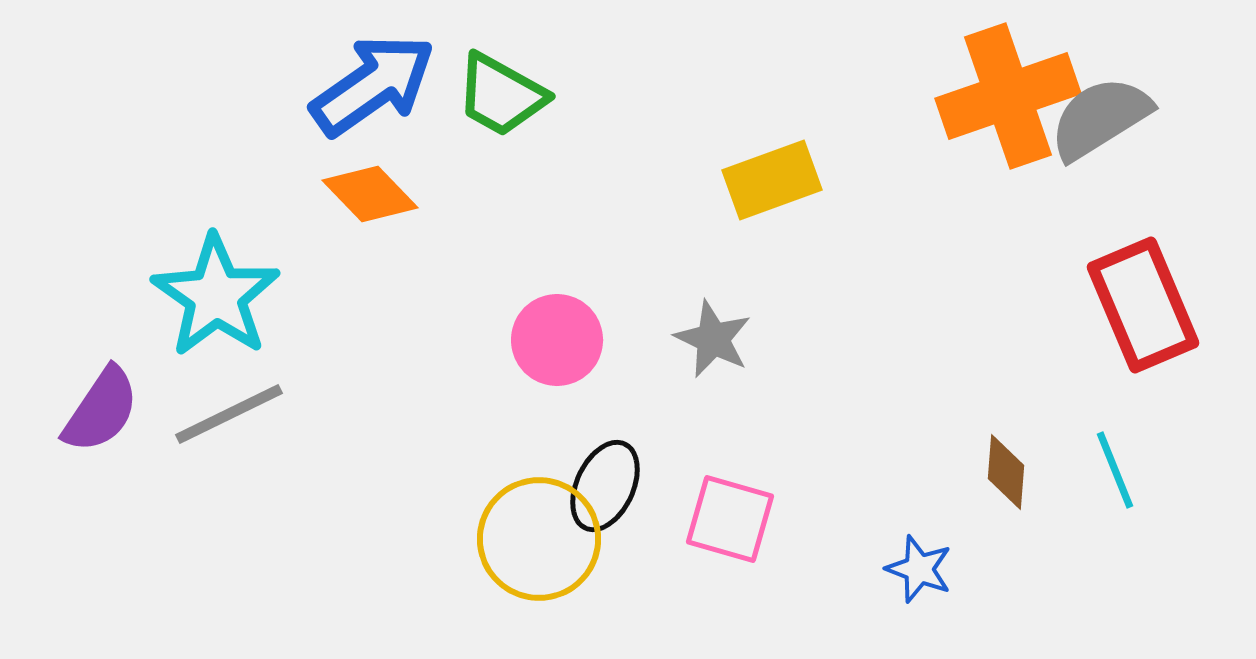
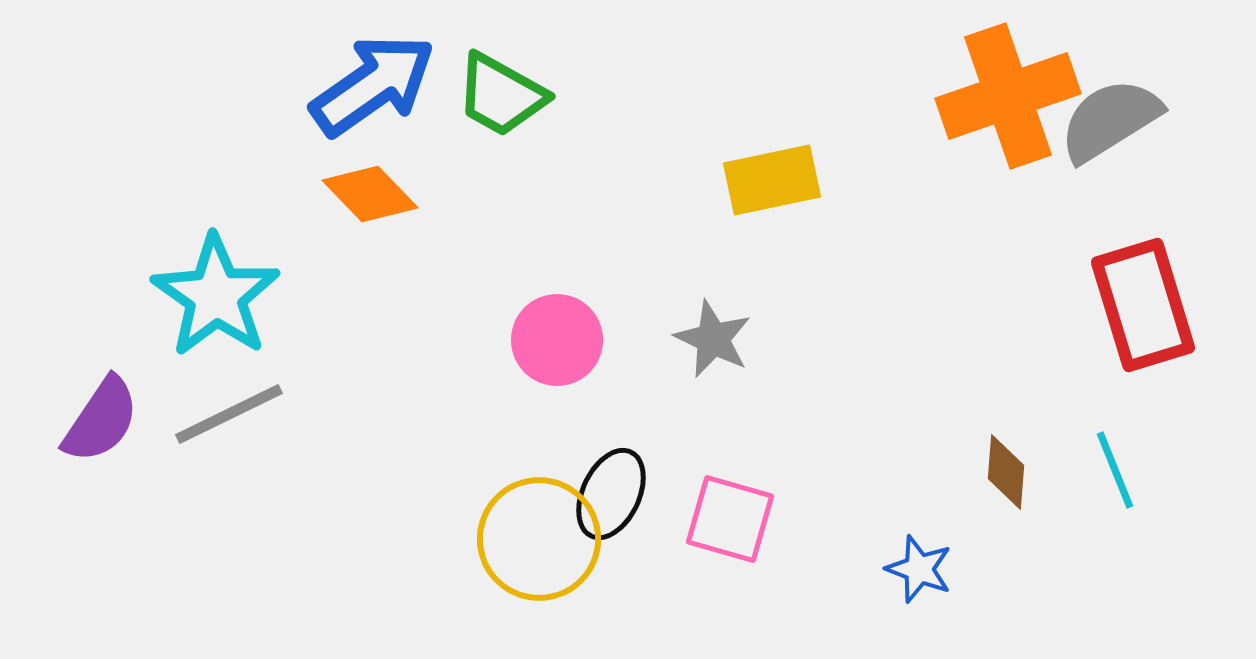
gray semicircle: moved 10 px right, 2 px down
yellow rectangle: rotated 8 degrees clockwise
red rectangle: rotated 6 degrees clockwise
purple semicircle: moved 10 px down
black ellipse: moved 6 px right, 8 px down
